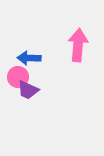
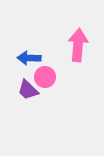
pink circle: moved 27 px right
purple trapezoid: rotated 20 degrees clockwise
